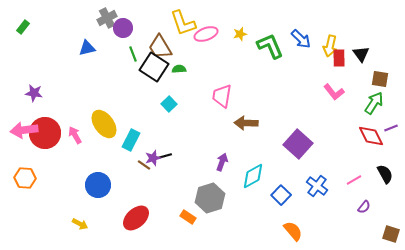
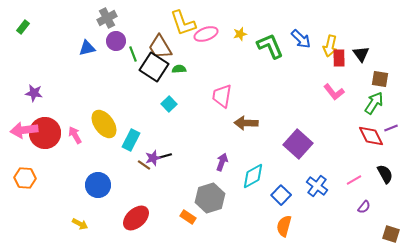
purple circle at (123, 28): moved 7 px left, 13 px down
orange semicircle at (293, 231): moved 9 px left, 5 px up; rotated 125 degrees counterclockwise
